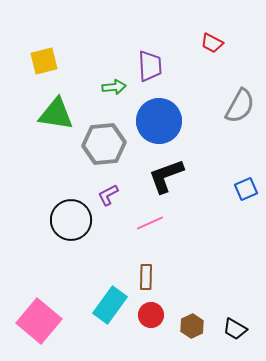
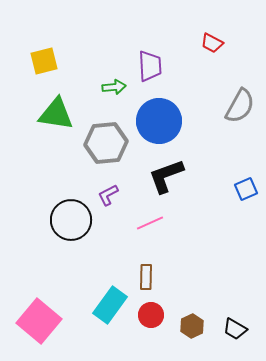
gray hexagon: moved 2 px right, 1 px up
